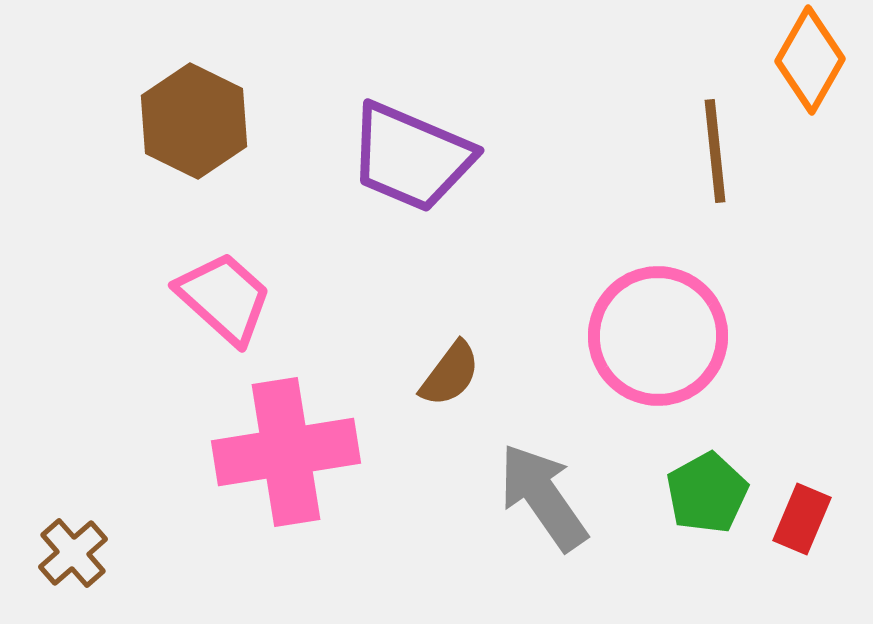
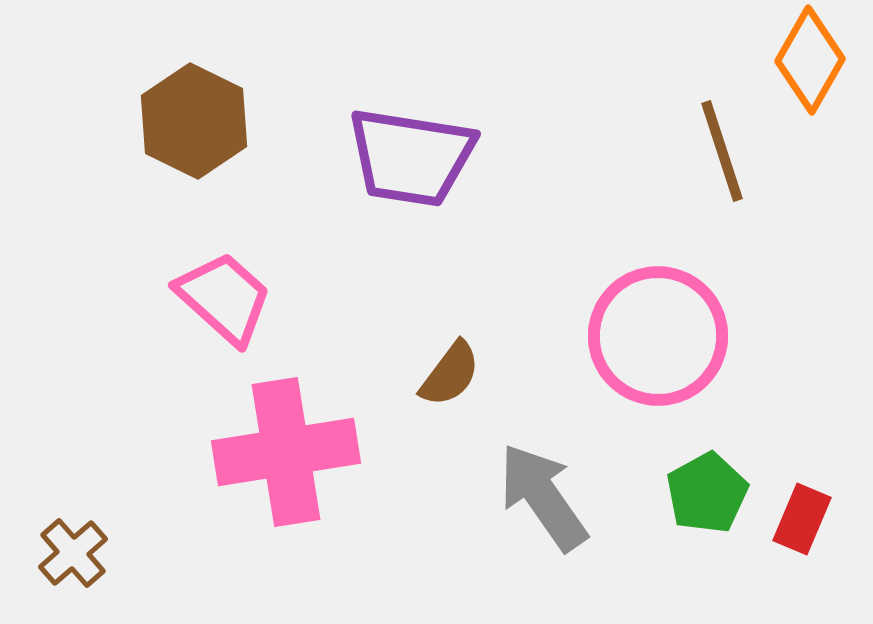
brown line: moved 7 px right; rotated 12 degrees counterclockwise
purple trapezoid: rotated 14 degrees counterclockwise
